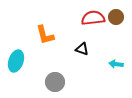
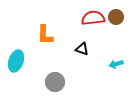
orange L-shape: rotated 15 degrees clockwise
cyan arrow: rotated 24 degrees counterclockwise
